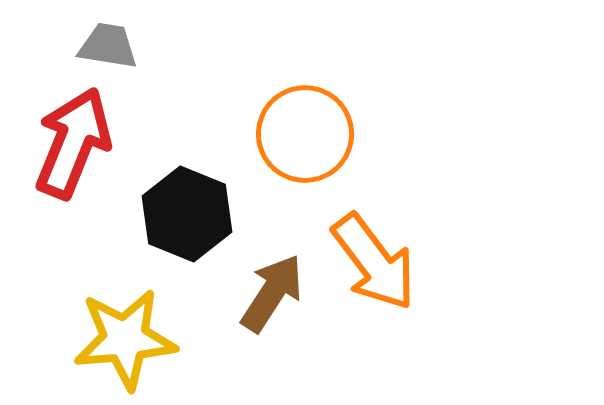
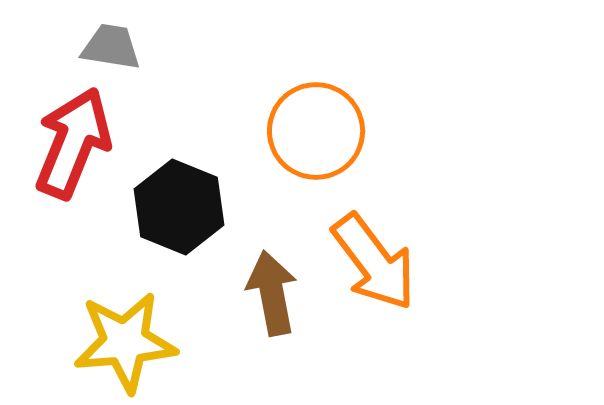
gray trapezoid: moved 3 px right, 1 px down
orange circle: moved 11 px right, 3 px up
black hexagon: moved 8 px left, 7 px up
brown arrow: rotated 44 degrees counterclockwise
yellow star: moved 3 px down
